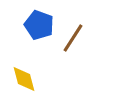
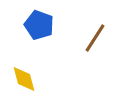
brown line: moved 22 px right
